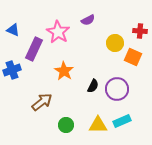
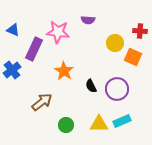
purple semicircle: rotated 32 degrees clockwise
pink star: rotated 25 degrees counterclockwise
blue cross: rotated 18 degrees counterclockwise
black semicircle: moved 2 px left; rotated 128 degrees clockwise
yellow triangle: moved 1 px right, 1 px up
